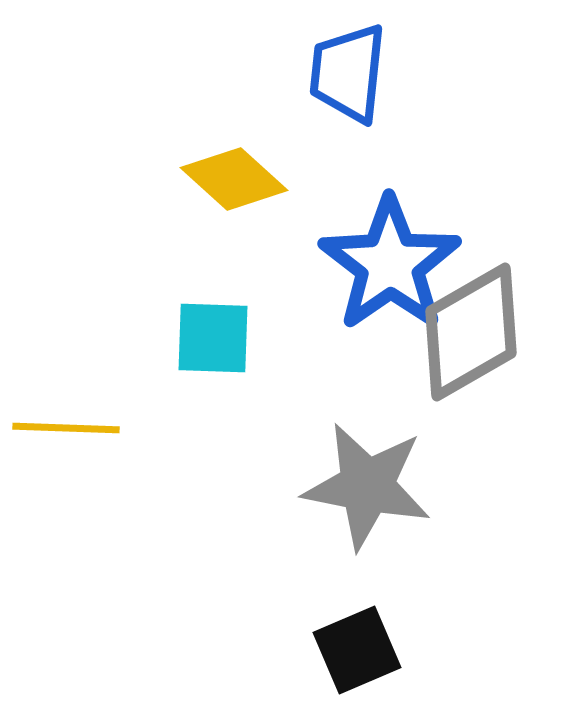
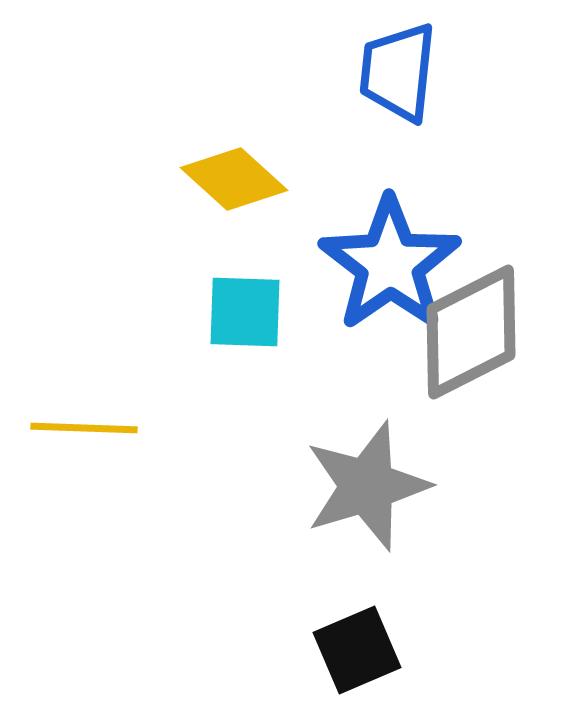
blue trapezoid: moved 50 px right, 1 px up
gray diamond: rotated 3 degrees clockwise
cyan square: moved 32 px right, 26 px up
yellow line: moved 18 px right
gray star: rotated 28 degrees counterclockwise
